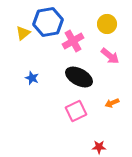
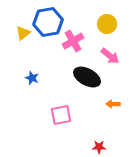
black ellipse: moved 8 px right
orange arrow: moved 1 px right, 1 px down; rotated 24 degrees clockwise
pink square: moved 15 px left, 4 px down; rotated 15 degrees clockwise
